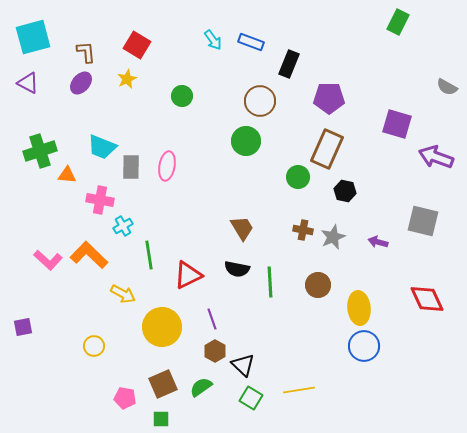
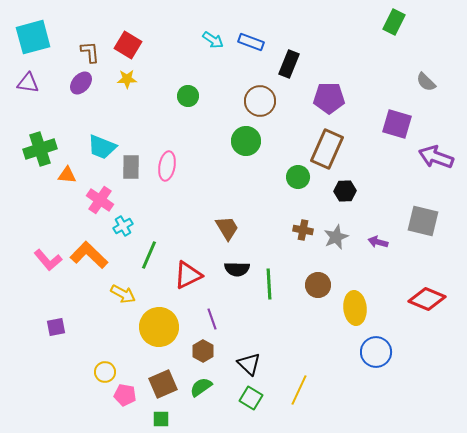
green rectangle at (398, 22): moved 4 px left
cyan arrow at (213, 40): rotated 20 degrees counterclockwise
red square at (137, 45): moved 9 px left
brown L-shape at (86, 52): moved 4 px right
yellow star at (127, 79): rotated 24 degrees clockwise
purple triangle at (28, 83): rotated 20 degrees counterclockwise
gray semicircle at (447, 87): moved 21 px left, 5 px up; rotated 15 degrees clockwise
green circle at (182, 96): moved 6 px right
green cross at (40, 151): moved 2 px up
black hexagon at (345, 191): rotated 15 degrees counterclockwise
pink cross at (100, 200): rotated 24 degrees clockwise
brown trapezoid at (242, 228): moved 15 px left
gray star at (333, 237): moved 3 px right
green line at (149, 255): rotated 32 degrees clockwise
pink L-shape at (48, 260): rotated 8 degrees clockwise
black semicircle at (237, 269): rotated 10 degrees counterclockwise
green line at (270, 282): moved 1 px left, 2 px down
red diamond at (427, 299): rotated 42 degrees counterclockwise
yellow ellipse at (359, 308): moved 4 px left
purple square at (23, 327): moved 33 px right
yellow circle at (162, 327): moved 3 px left
yellow circle at (94, 346): moved 11 px right, 26 px down
blue circle at (364, 346): moved 12 px right, 6 px down
brown hexagon at (215, 351): moved 12 px left
black triangle at (243, 365): moved 6 px right, 1 px up
yellow line at (299, 390): rotated 56 degrees counterclockwise
pink pentagon at (125, 398): moved 3 px up
